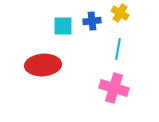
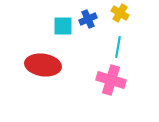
blue cross: moved 4 px left, 2 px up; rotated 18 degrees counterclockwise
cyan line: moved 2 px up
red ellipse: rotated 12 degrees clockwise
pink cross: moved 3 px left, 8 px up
